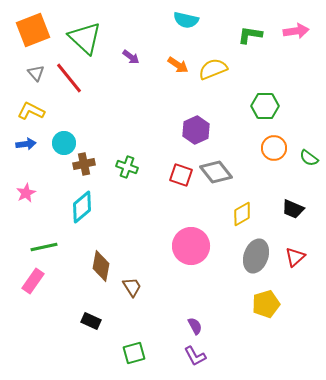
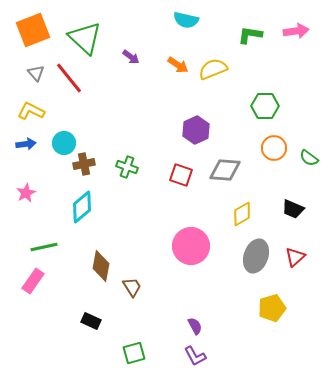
gray diamond: moved 9 px right, 2 px up; rotated 48 degrees counterclockwise
yellow pentagon: moved 6 px right, 4 px down
